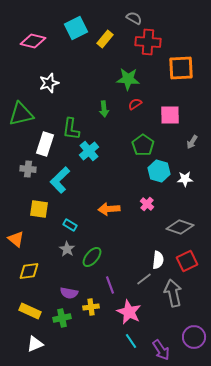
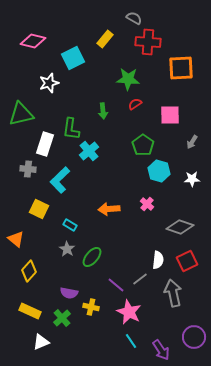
cyan square at (76, 28): moved 3 px left, 30 px down
green arrow at (104, 109): moved 1 px left, 2 px down
white star at (185, 179): moved 7 px right
yellow square at (39, 209): rotated 18 degrees clockwise
yellow diamond at (29, 271): rotated 40 degrees counterclockwise
gray line at (144, 279): moved 4 px left
purple line at (110, 285): moved 6 px right; rotated 30 degrees counterclockwise
yellow cross at (91, 307): rotated 21 degrees clockwise
green cross at (62, 318): rotated 30 degrees counterclockwise
white triangle at (35, 344): moved 6 px right, 2 px up
